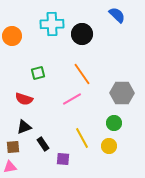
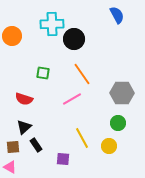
blue semicircle: rotated 18 degrees clockwise
black circle: moved 8 px left, 5 px down
green square: moved 5 px right; rotated 24 degrees clockwise
green circle: moved 4 px right
black triangle: rotated 21 degrees counterclockwise
black rectangle: moved 7 px left, 1 px down
pink triangle: rotated 40 degrees clockwise
